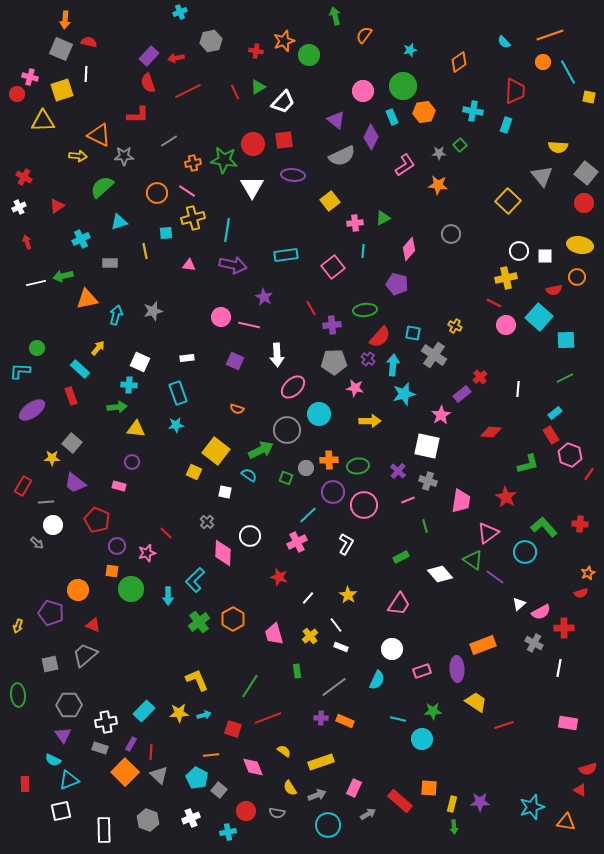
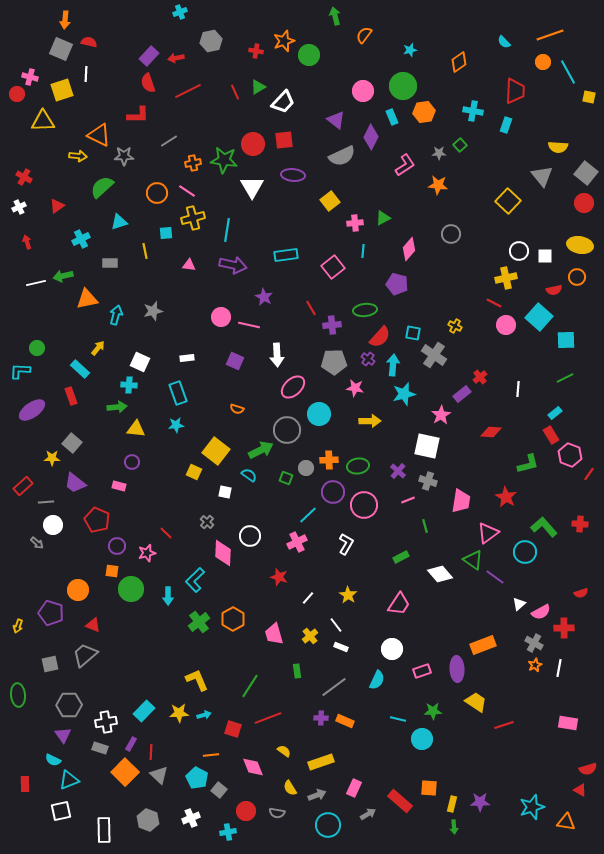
red rectangle at (23, 486): rotated 18 degrees clockwise
orange star at (588, 573): moved 53 px left, 92 px down
